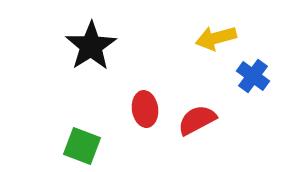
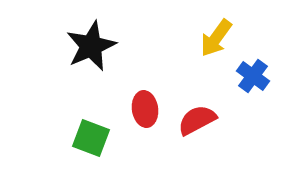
yellow arrow: rotated 39 degrees counterclockwise
black star: rotated 9 degrees clockwise
green square: moved 9 px right, 8 px up
